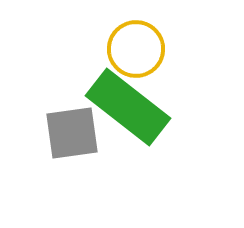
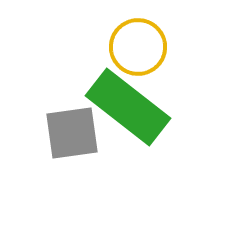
yellow circle: moved 2 px right, 2 px up
